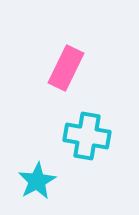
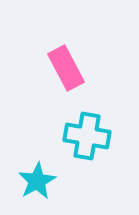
pink rectangle: rotated 54 degrees counterclockwise
